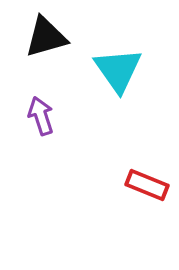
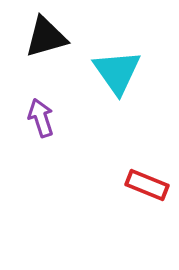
cyan triangle: moved 1 px left, 2 px down
purple arrow: moved 2 px down
